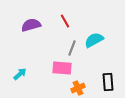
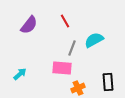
purple semicircle: moved 2 px left; rotated 144 degrees clockwise
